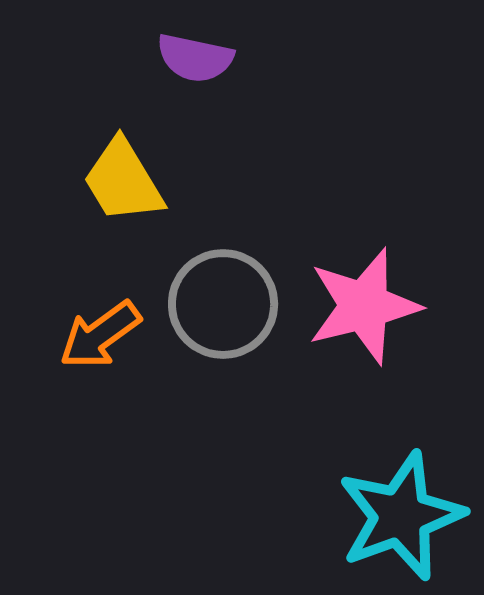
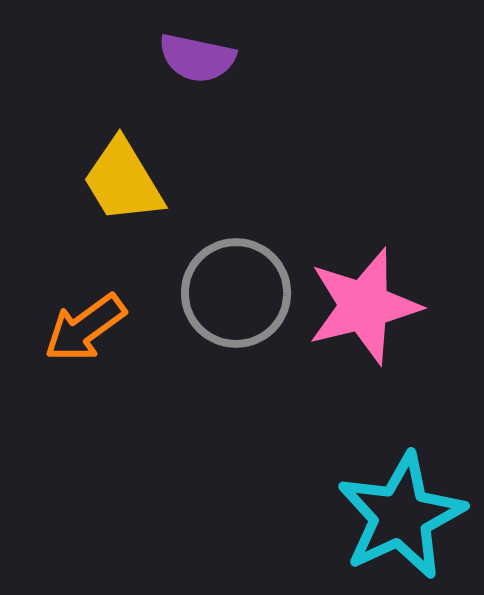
purple semicircle: moved 2 px right
gray circle: moved 13 px right, 11 px up
orange arrow: moved 15 px left, 7 px up
cyan star: rotated 5 degrees counterclockwise
